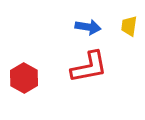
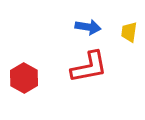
yellow trapezoid: moved 6 px down
